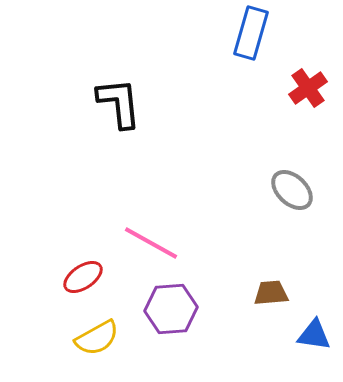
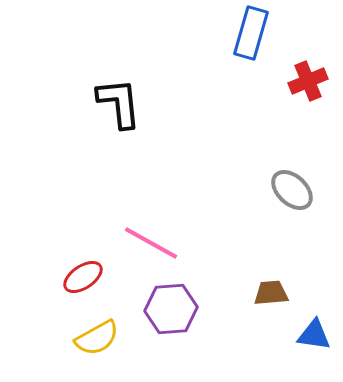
red cross: moved 7 px up; rotated 12 degrees clockwise
